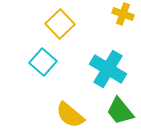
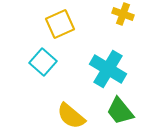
yellow square: rotated 20 degrees clockwise
yellow semicircle: moved 1 px right, 1 px down
